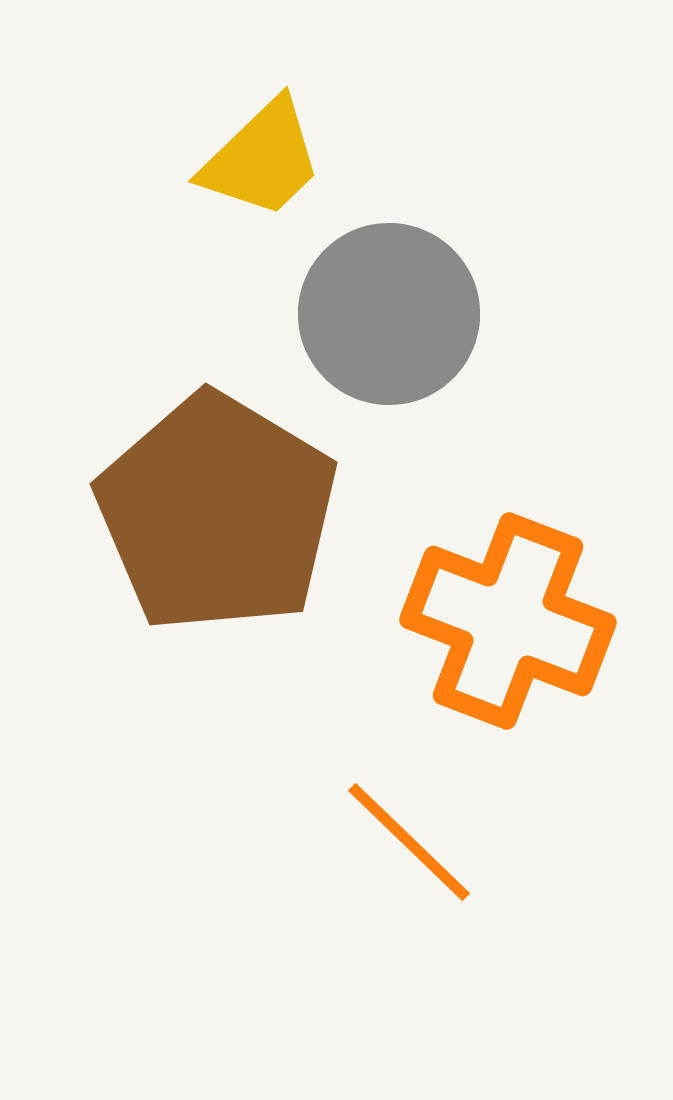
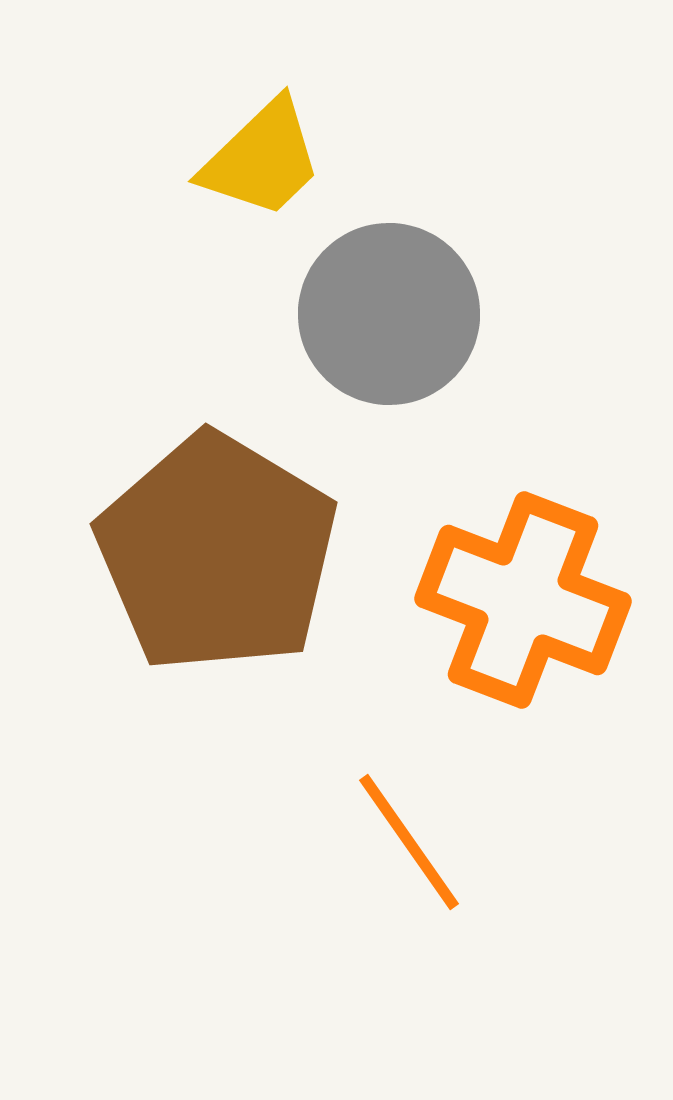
brown pentagon: moved 40 px down
orange cross: moved 15 px right, 21 px up
orange line: rotated 11 degrees clockwise
